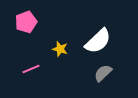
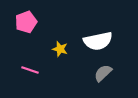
white semicircle: rotated 32 degrees clockwise
pink line: moved 1 px left, 1 px down; rotated 42 degrees clockwise
